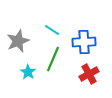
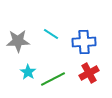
cyan line: moved 1 px left, 4 px down
gray star: rotated 20 degrees clockwise
green line: moved 20 px down; rotated 40 degrees clockwise
red cross: moved 1 px up
